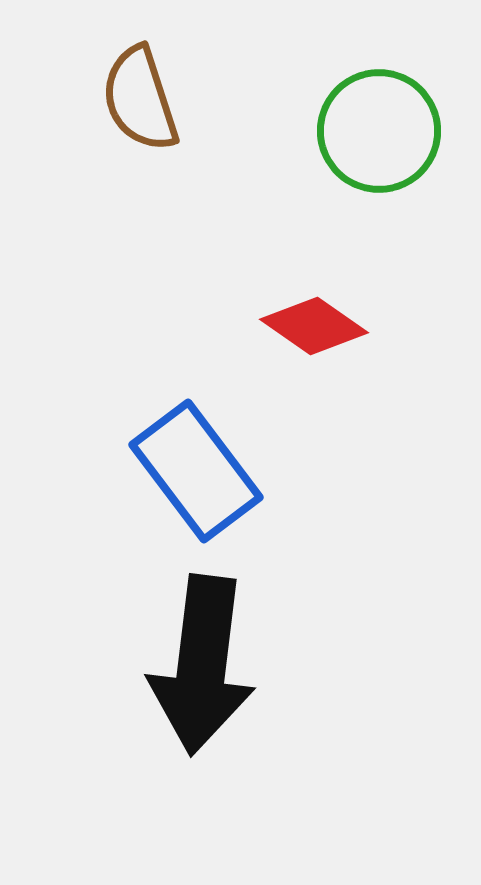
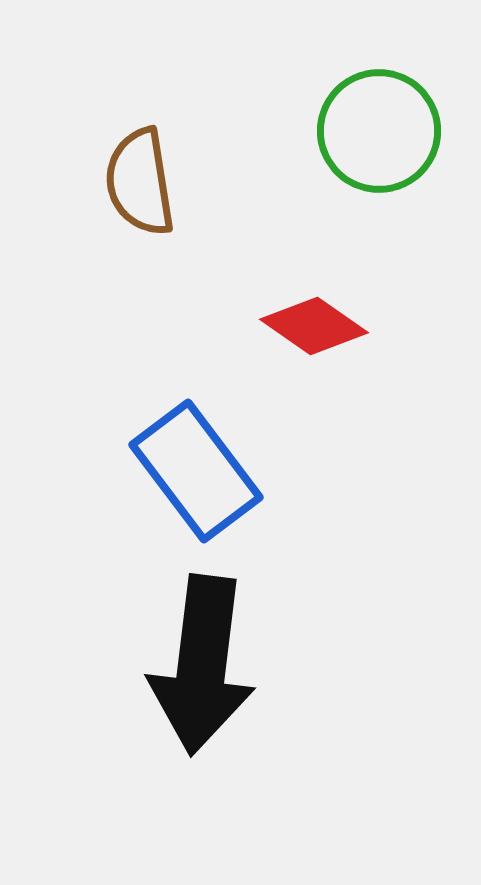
brown semicircle: moved 83 px down; rotated 9 degrees clockwise
